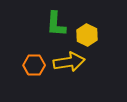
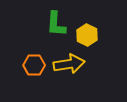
yellow arrow: moved 2 px down
